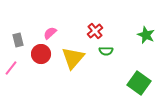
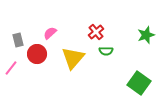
red cross: moved 1 px right, 1 px down
green star: rotated 30 degrees clockwise
red circle: moved 4 px left
